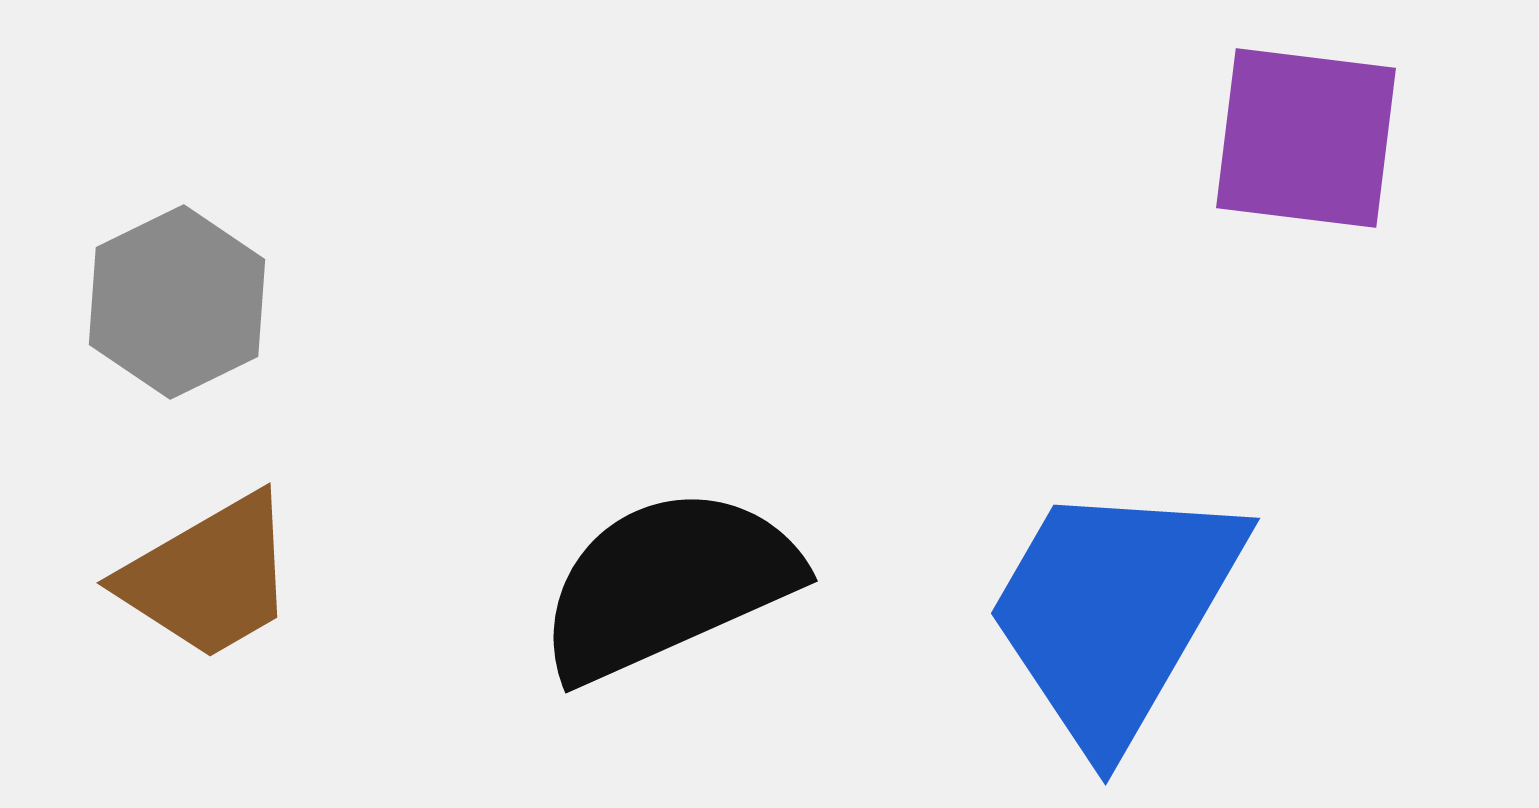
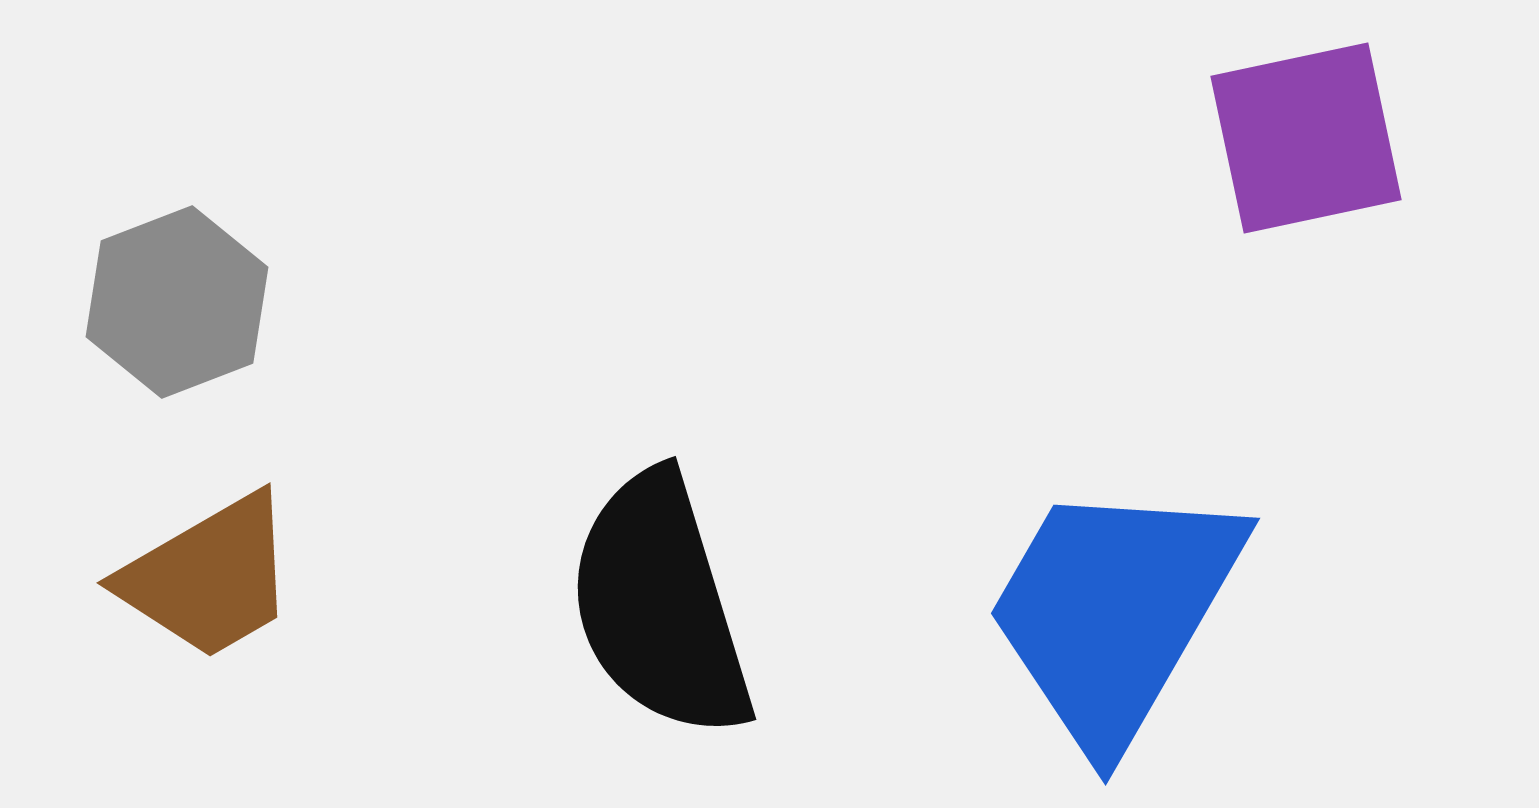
purple square: rotated 19 degrees counterclockwise
gray hexagon: rotated 5 degrees clockwise
black semicircle: moved 8 px left, 21 px down; rotated 83 degrees counterclockwise
